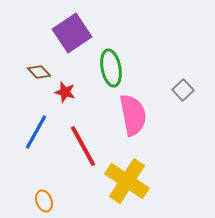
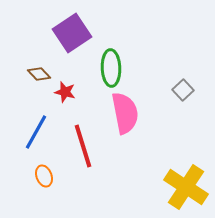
green ellipse: rotated 9 degrees clockwise
brown diamond: moved 2 px down
pink semicircle: moved 8 px left, 2 px up
red line: rotated 12 degrees clockwise
yellow cross: moved 59 px right, 6 px down
orange ellipse: moved 25 px up
